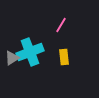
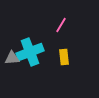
gray triangle: rotated 28 degrees clockwise
